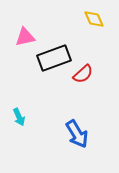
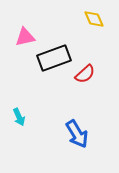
red semicircle: moved 2 px right
